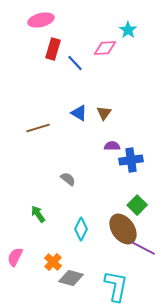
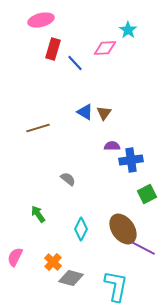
blue triangle: moved 6 px right, 1 px up
green square: moved 10 px right, 11 px up; rotated 18 degrees clockwise
